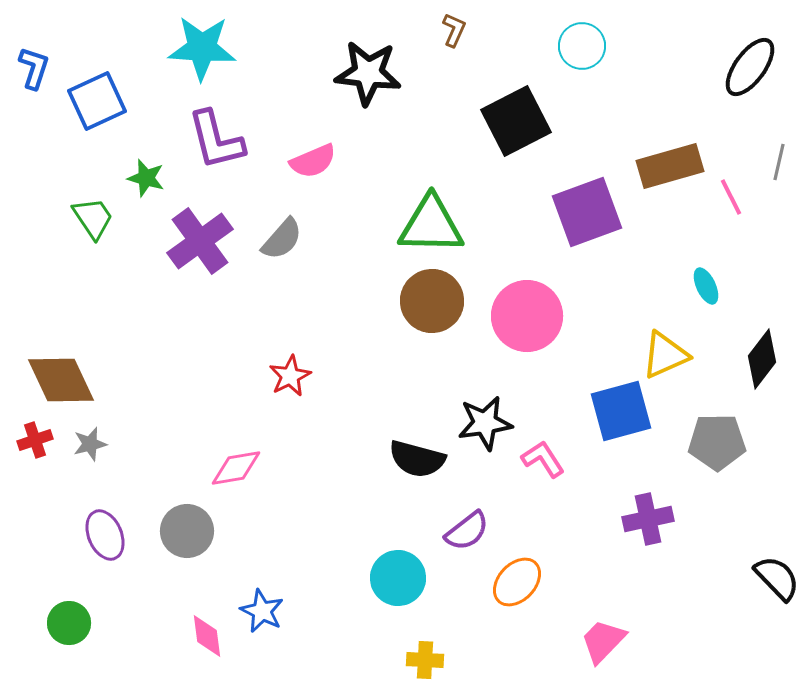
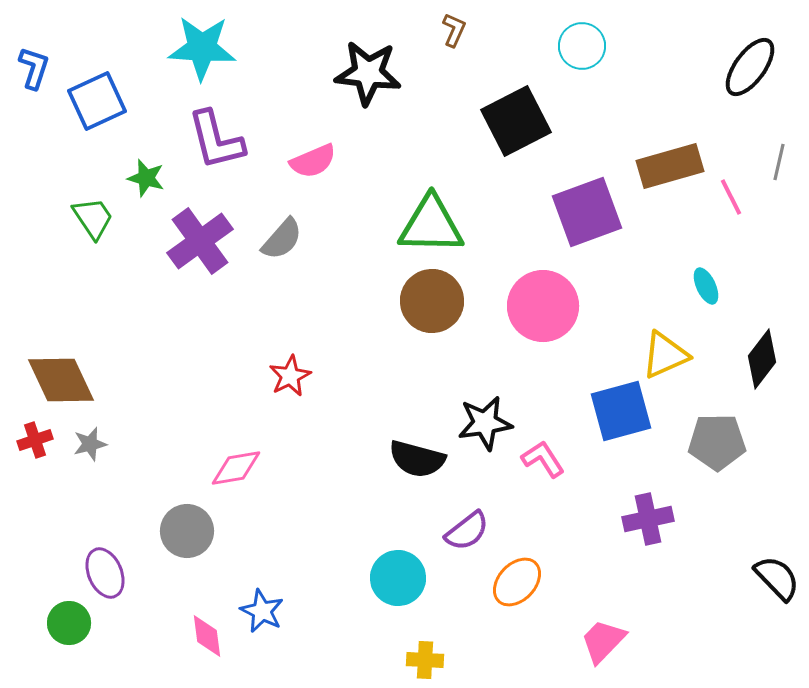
pink circle at (527, 316): moved 16 px right, 10 px up
purple ellipse at (105, 535): moved 38 px down
